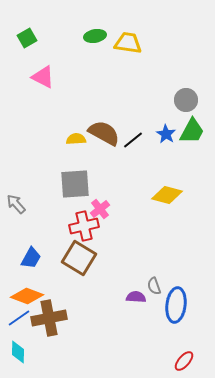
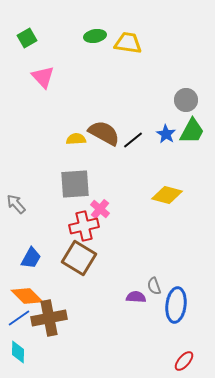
pink triangle: rotated 20 degrees clockwise
pink cross: rotated 12 degrees counterclockwise
orange diamond: rotated 24 degrees clockwise
